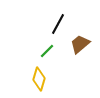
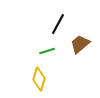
green line: rotated 28 degrees clockwise
